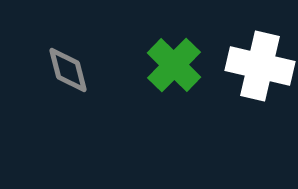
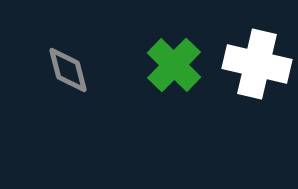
white cross: moved 3 px left, 2 px up
